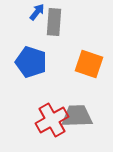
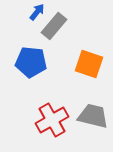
gray rectangle: moved 4 px down; rotated 36 degrees clockwise
blue pentagon: rotated 12 degrees counterclockwise
gray trapezoid: moved 16 px right; rotated 16 degrees clockwise
